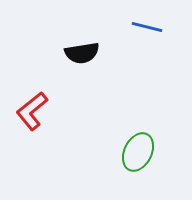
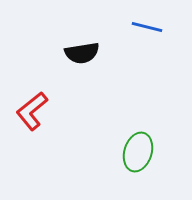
green ellipse: rotated 9 degrees counterclockwise
